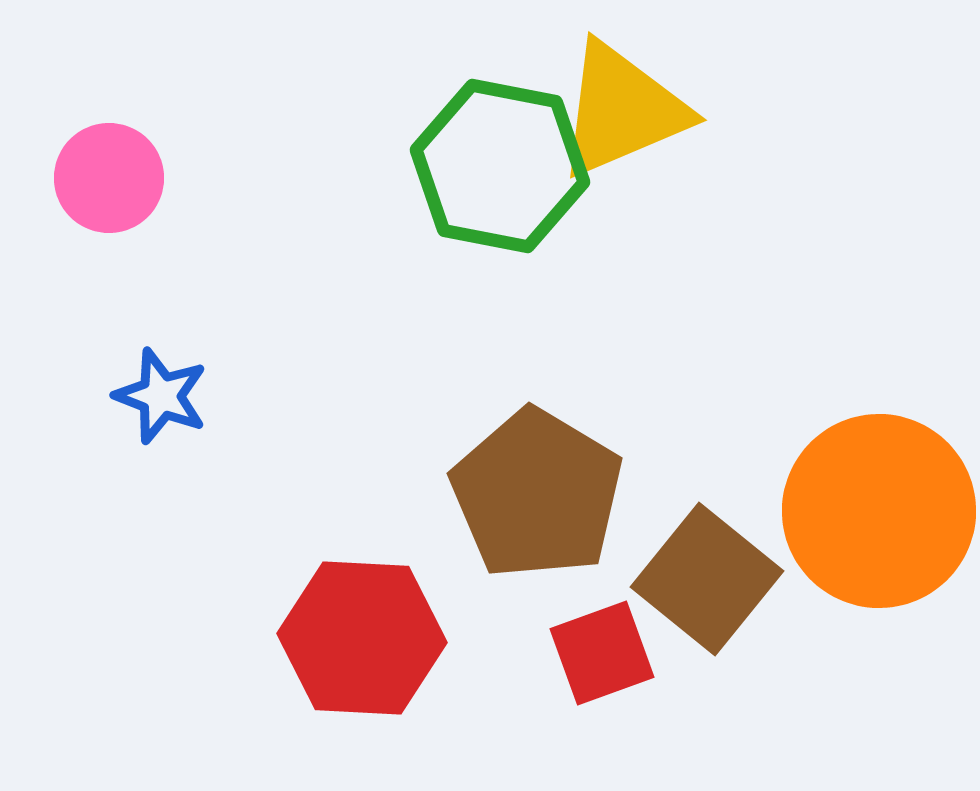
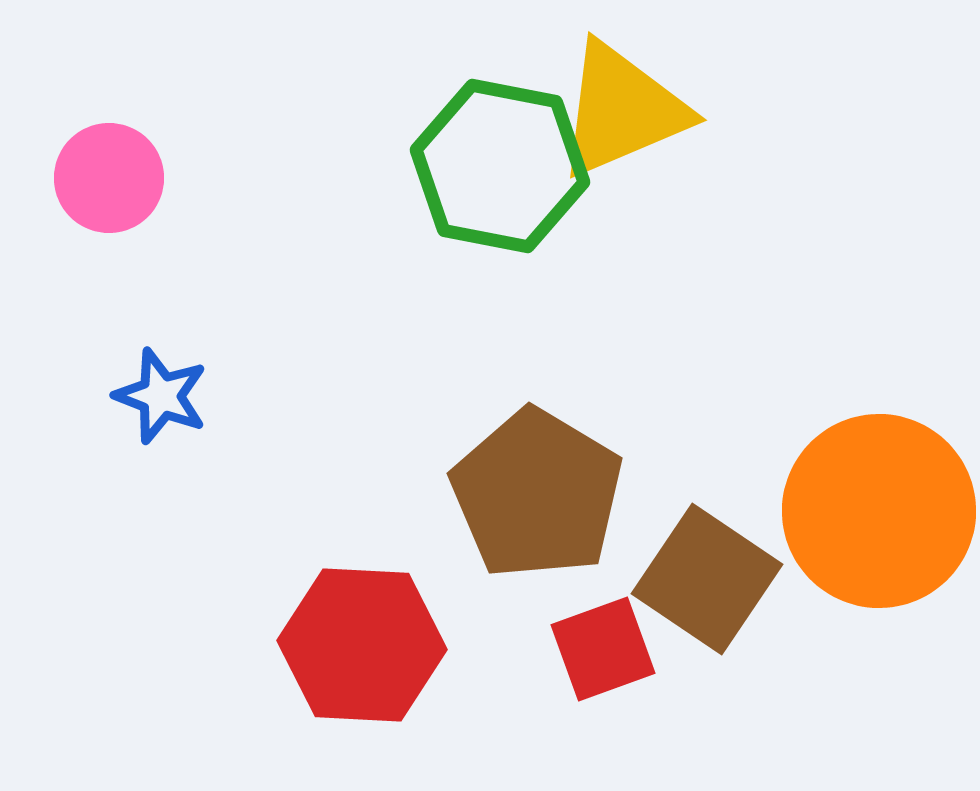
brown square: rotated 5 degrees counterclockwise
red hexagon: moved 7 px down
red square: moved 1 px right, 4 px up
